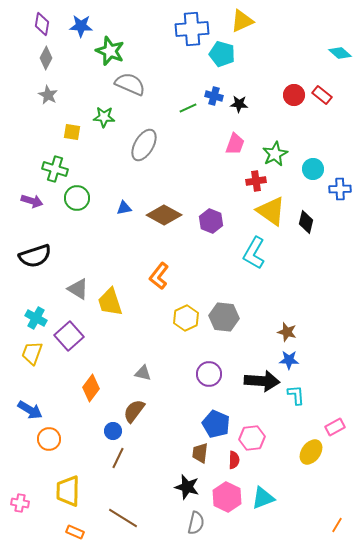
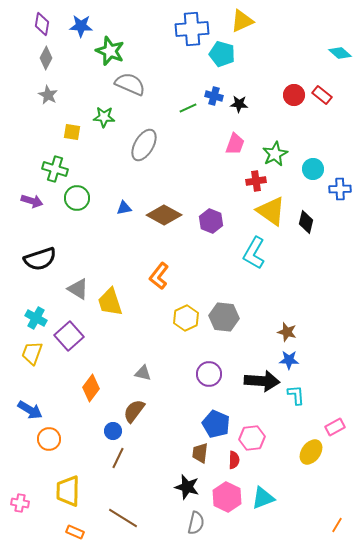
black semicircle at (35, 256): moved 5 px right, 3 px down
